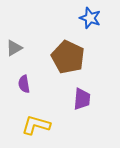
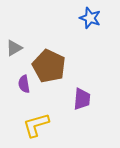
brown pentagon: moved 19 px left, 9 px down
yellow L-shape: rotated 32 degrees counterclockwise
